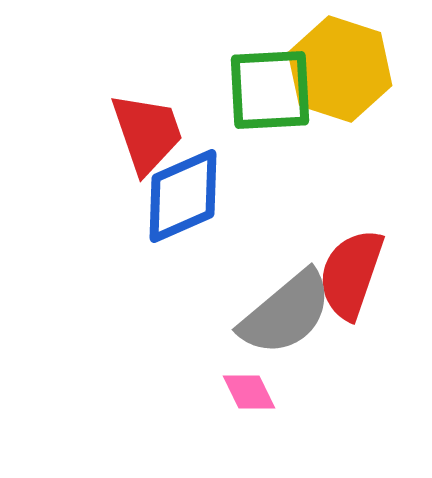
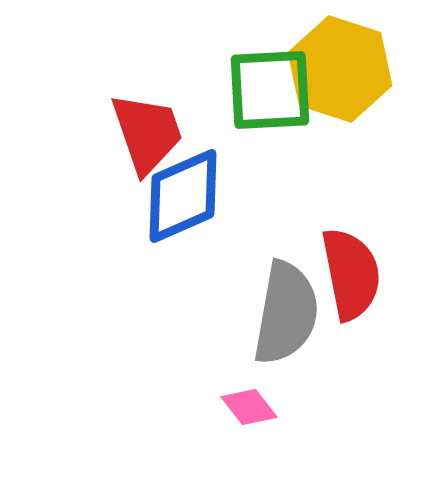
red semicircle: rotated 150 degrees clockwise
gray semicircle: rotated 40 degrees counterclockwise
pink diamond: moved 15 px down; rotated 12 degrees counterclockwise
